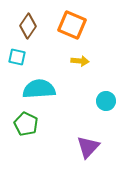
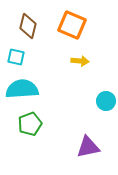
brown diamond: rotated 20 degrees counterclockwise
cyan square: moved 1 px left
cyan semicircle: moved 17 px left
green pentagon: moved 4 px right; rotated 25 degrees clockwise
purple triangle: rotated 35 degrees clockwise
